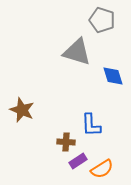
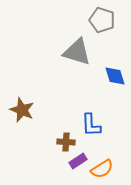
blue diamond: moved 2 px right
